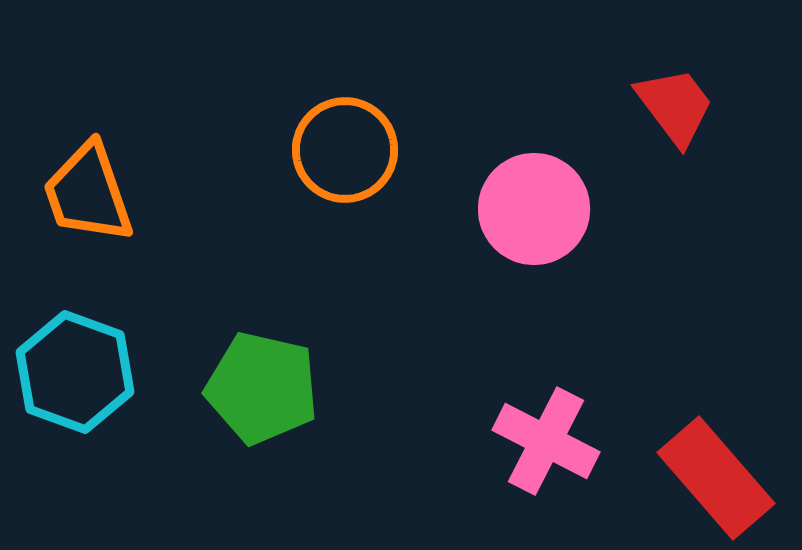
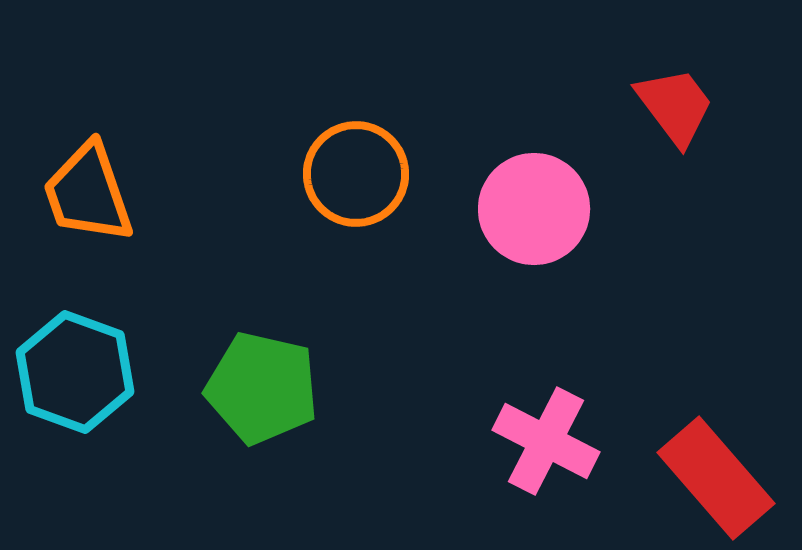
orange circle: moved 11 px right, 24 px down
